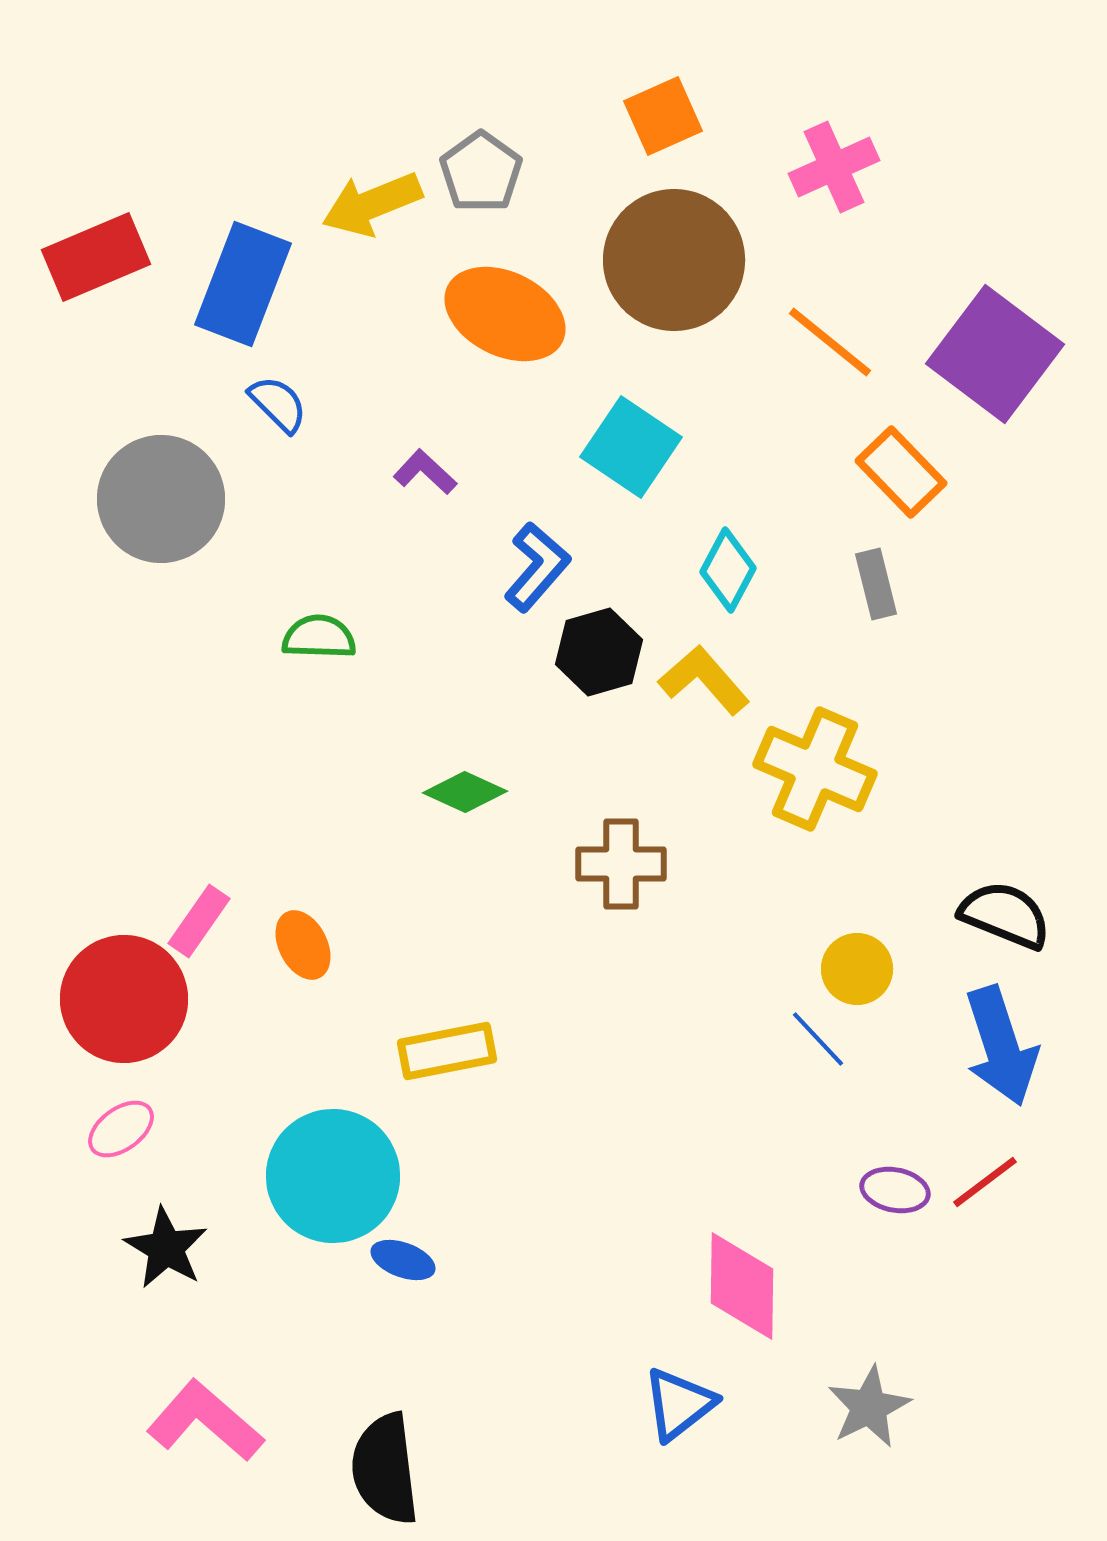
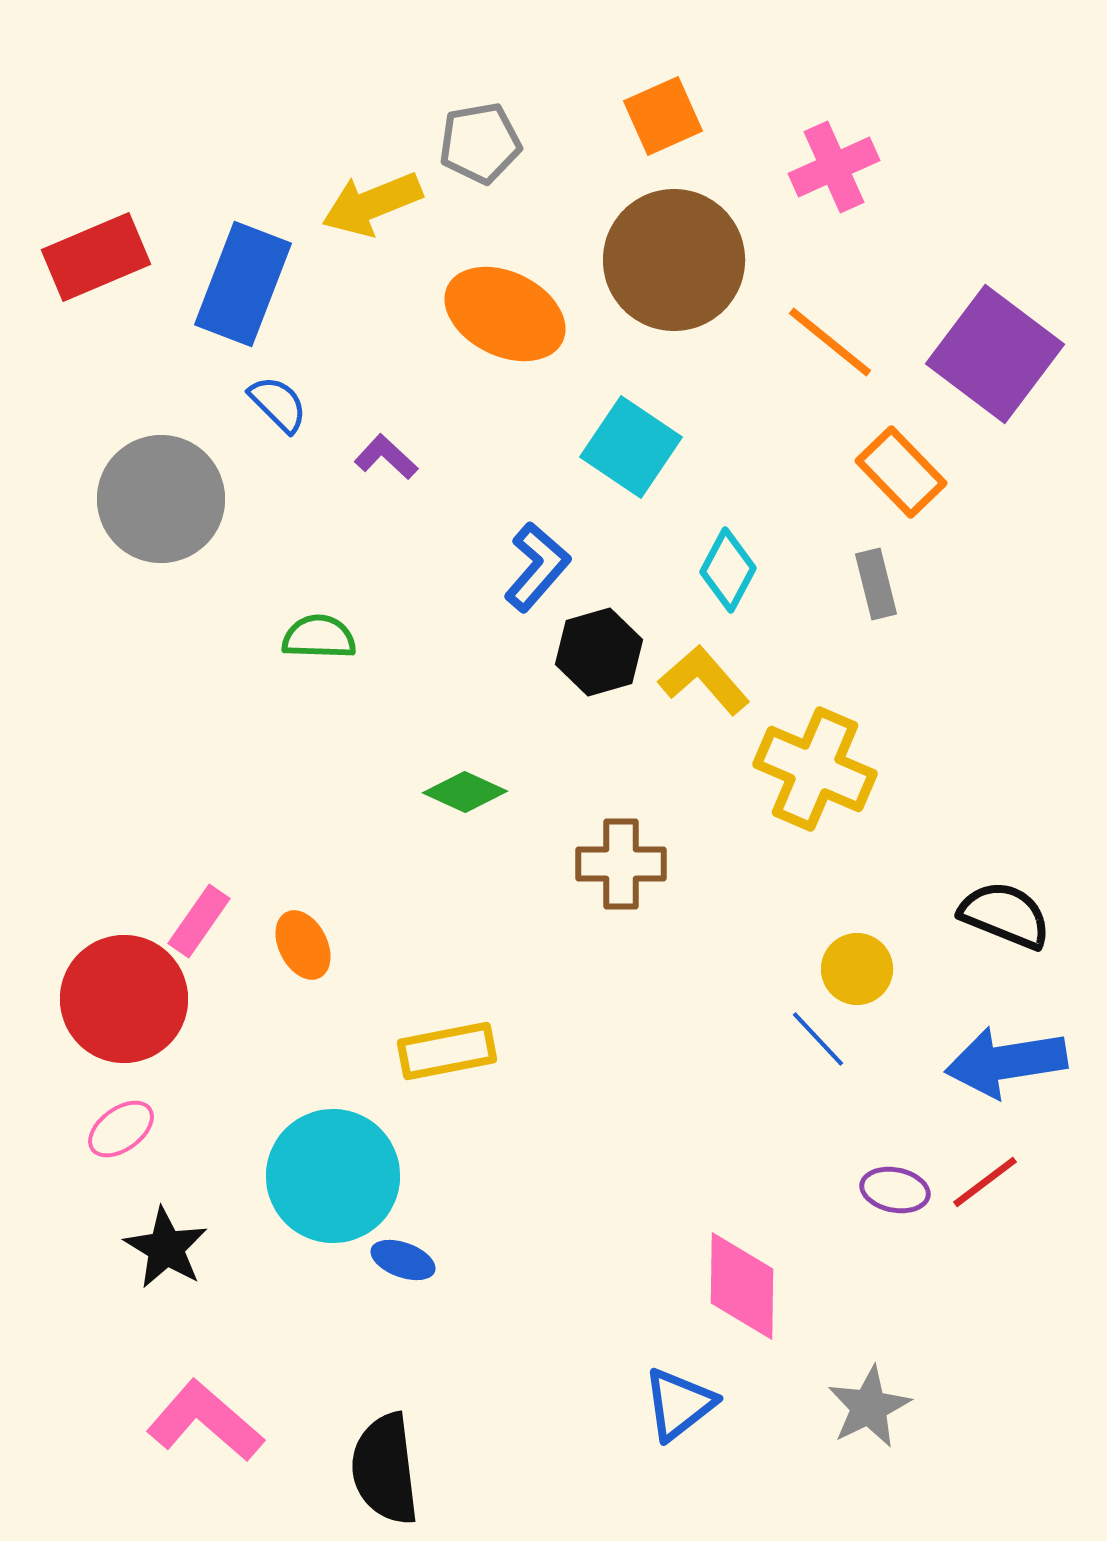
gray pentagon at (481, 172): moved 1 px left, 29 px up; rotated 26 degrees clockwise
purple L-shape at (425, 472): moved 39 px left, 15 px up
blue arrow at (1001, 1046): moved 5 px right, 16 px down; rotated 99 degrees clockwise
